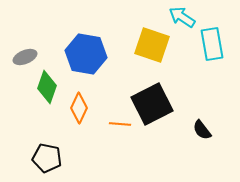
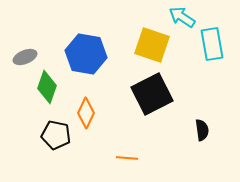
black square: moved 10 px up
orange diamond: moved 7 px right, 5 px down
orange line: moved 7 px right, 34 px down
black semicircle: rotated 150 degrees counterclockwise
black pentagon: moved 9 px right, 23 px up
